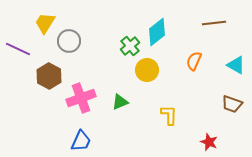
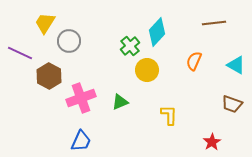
cyan diamond: rotated 8 degrees counterclockwise
purple line: moved 2 px right, 4 px down
red star: moved 3 px right; rotated 18 degrees clockwise
